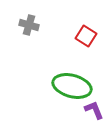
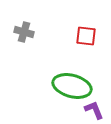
gray cross: moved 5 px left, 7 px down
red square: rotated 25 degrees counterclockwise
